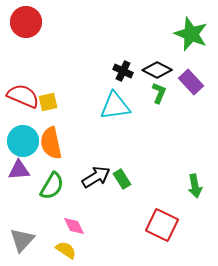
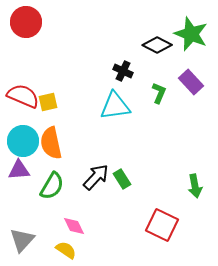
black diamond: moved 25 px up
black arrow: rotated 16 degrees counterclockwise
